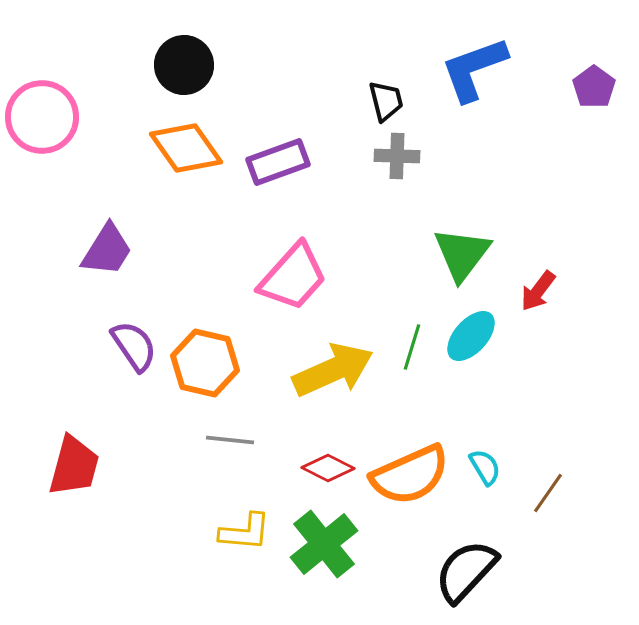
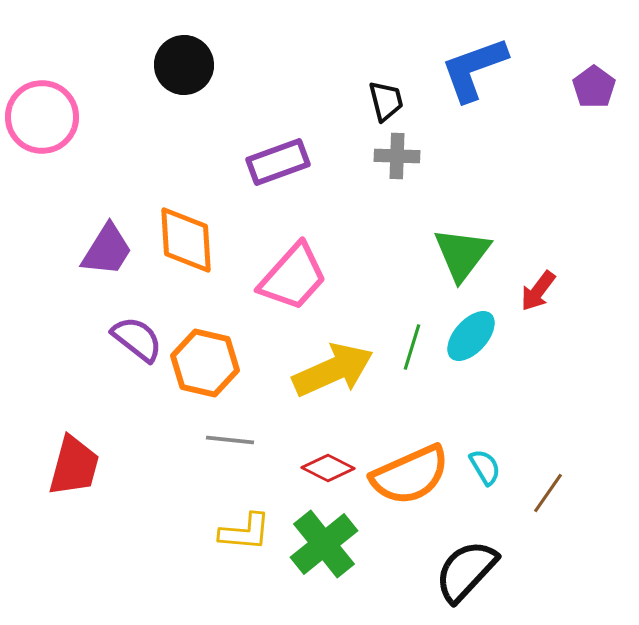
orange diamond: moved 92 px down; rotated 32 degrees clockwise
purple semicircle: moved 3 px right, 7 px up; rotated 18 degrees counterclockwise
